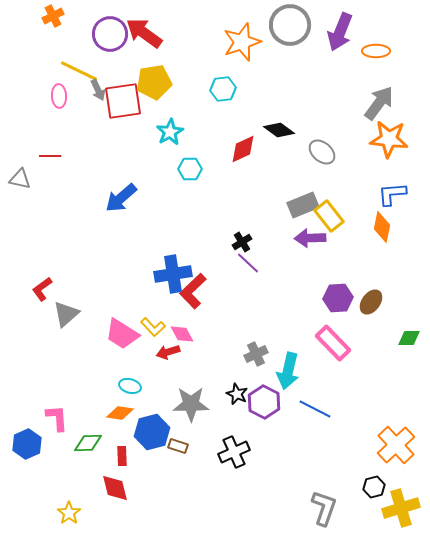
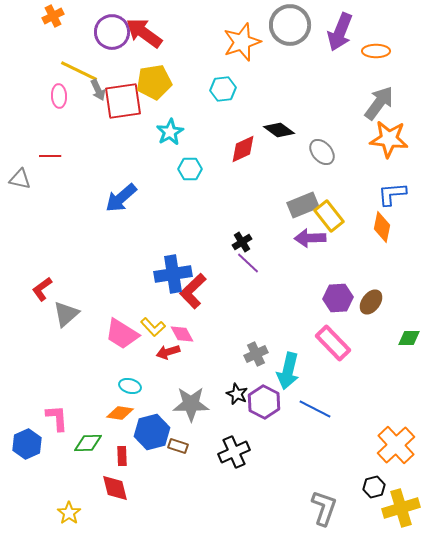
purple circle at (110, 34): moved 2 px right, 2 px up
gray ellipse at (322, 152): rotated 8 degrees clockwise
